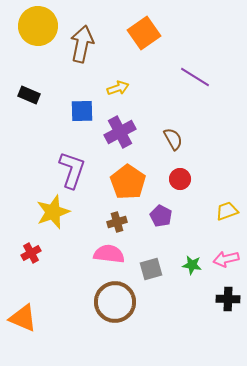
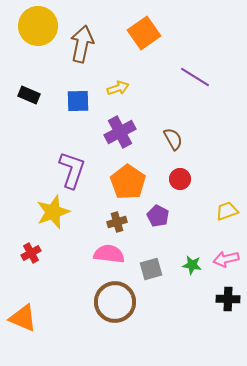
blue square: moved 4 px left, 10 px up
purple pentagon: moved 3 px left
